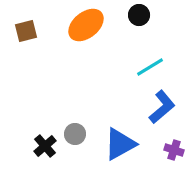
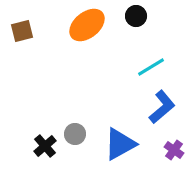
black circle: moved 3 px left, 1 px down
orange ellipse: moved 1 px right
brown square: moved 4 px left
cyan line: moved 1 px right
purple cross: rotated 18 degrees clockwise
